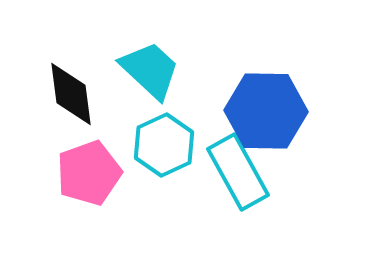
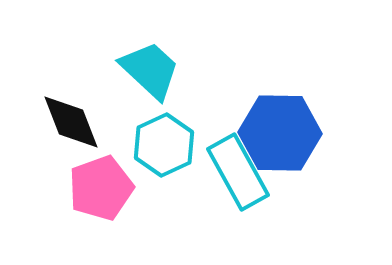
black diamond: moved 28 px down; rotated 14 degrees counterclockwise
blue hexagon: moved 14 px right, 22 px down
pink pentagon: moved 12 px right, 15 px down
